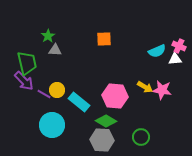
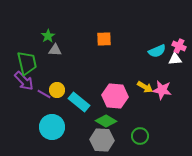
cyan circle: moved 2 px down
green circle: moved 1 px left, 1 px up
